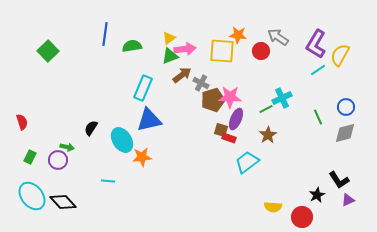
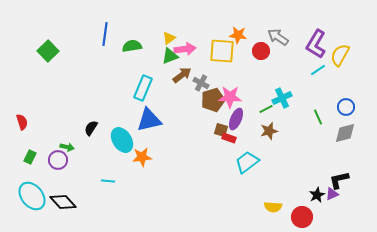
brown star at (268, 135): moved 1 px right, 4 px up; rotated 18 degrees clockwise
black L-shape at (339, 180): rotated 110 degrees clockwise
purple triangle at (348, 200): moved 16 px left, 6 px up
